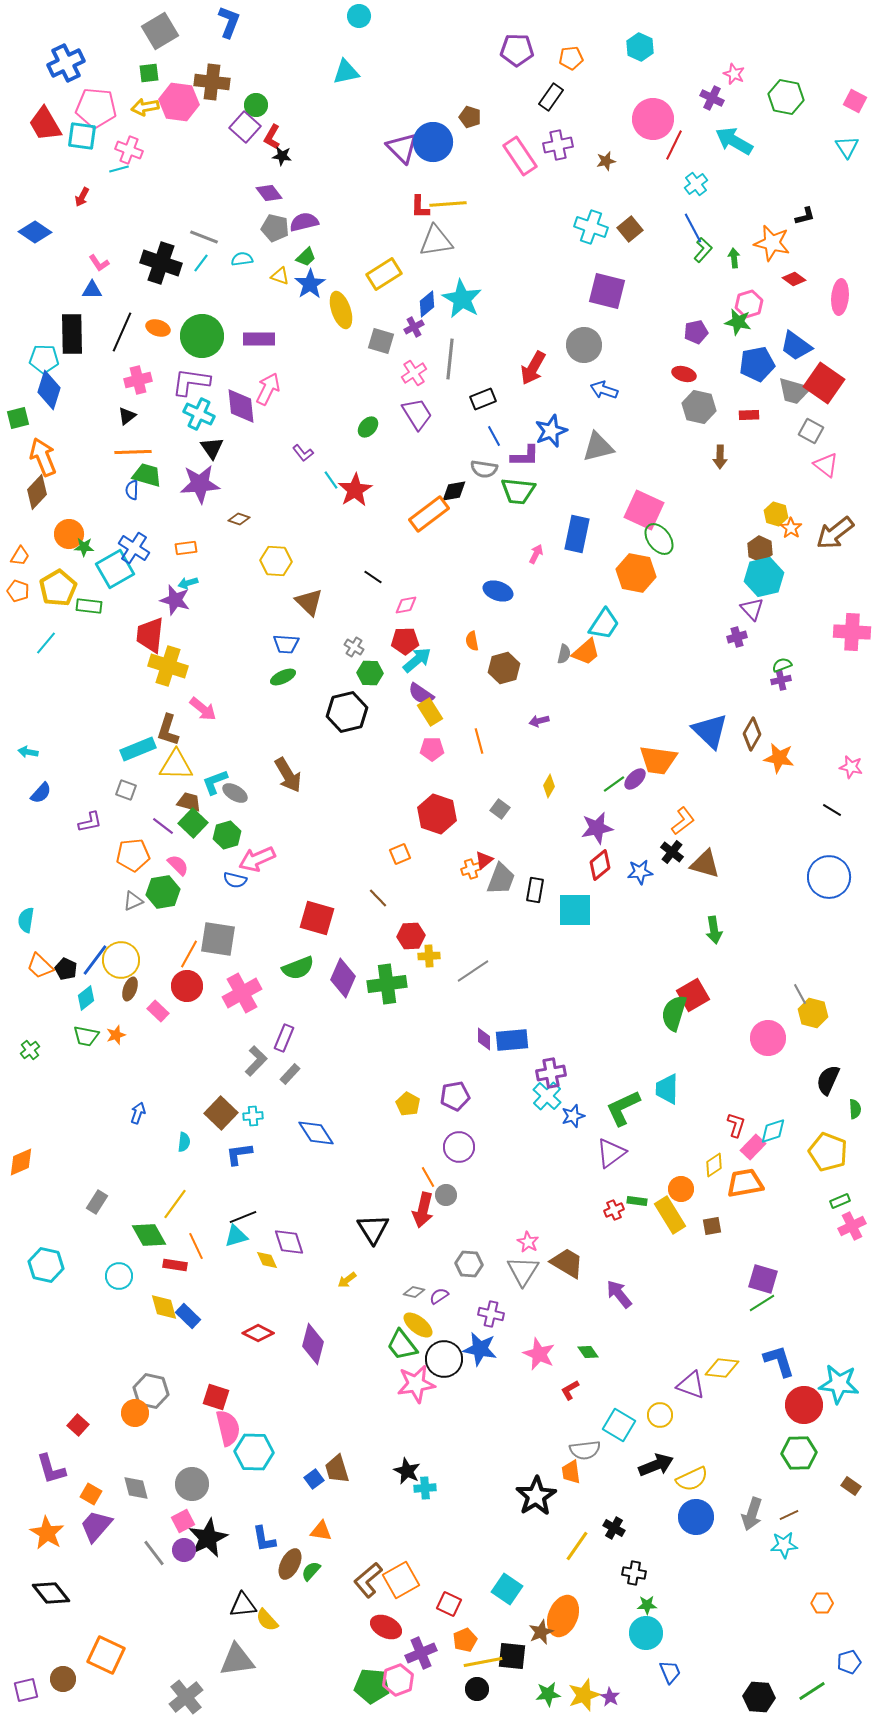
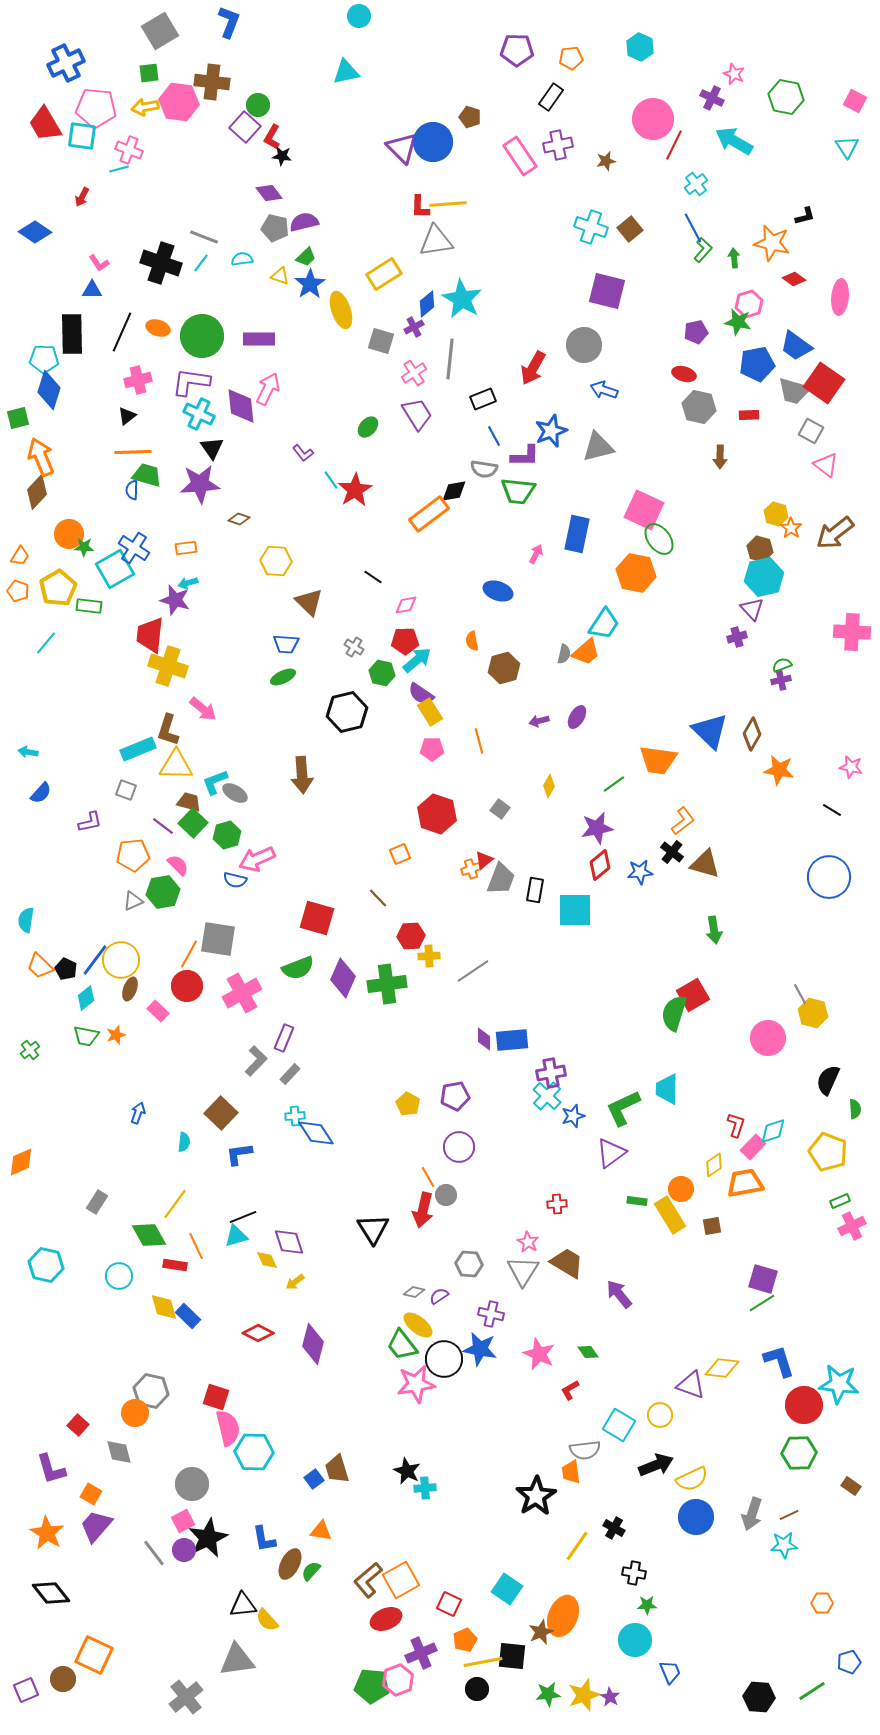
green circle at (256, 105): moved 2 px right
orange arrow at (43, 457): moved 2 px left
brown hexagon at (760, 549): rotated 10 degrees counterclockwise
green hexagon at (370, 673): moved 12 px right; rotated 10 degrees clockwise
orange star at (779, 758): moved 12 px down
brown arrow at (288, 775): moved 14 px right; rotated 27 degrees clockwise
purple ellipse at (635, 779): moved 58 px left, 62 px up; rotated 15 degrees counterclockwise
cyan cross at (253, 1116): moved 42 px right
red cross at (614, 1210): moved 57 px left, 6 px up; rotated 18 degrees clockwise
yellow arrow at (347, 1280): moved 52 px left, 2 px down
gray diamond at (136, 1488): moved 17 px left, 36 px up
red ellipse at (386, 1627): moved 8 px up; rotated 48 degrees counterclockwise
cyan circle at (646, 1633): moved 11 px left, 7 px down
orange square at (106, 1655): moved 12 px left
purple square at (26, 1690): rotated 10 degrees counterclockwise
